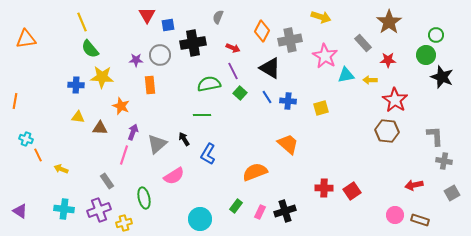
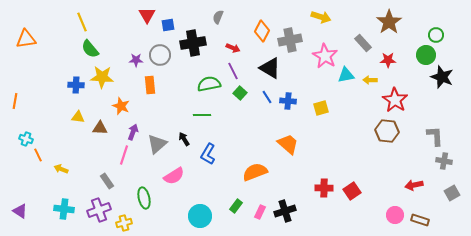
cyan circle at (200, 219): moved 3 px up
